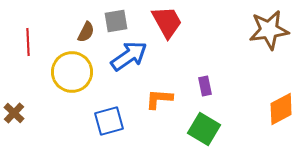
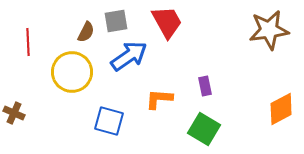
brown cross: rotated 20 degrees counterclockwise
blue square: rotated 32 degrees clockwise
